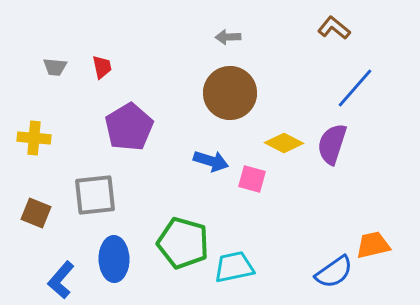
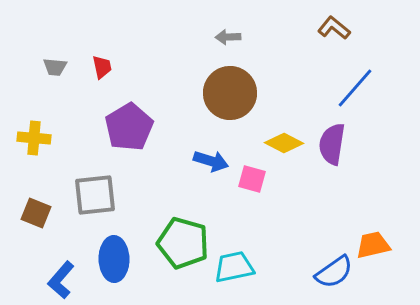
purple semicircle: rotated 9 degrees counterclockwise
